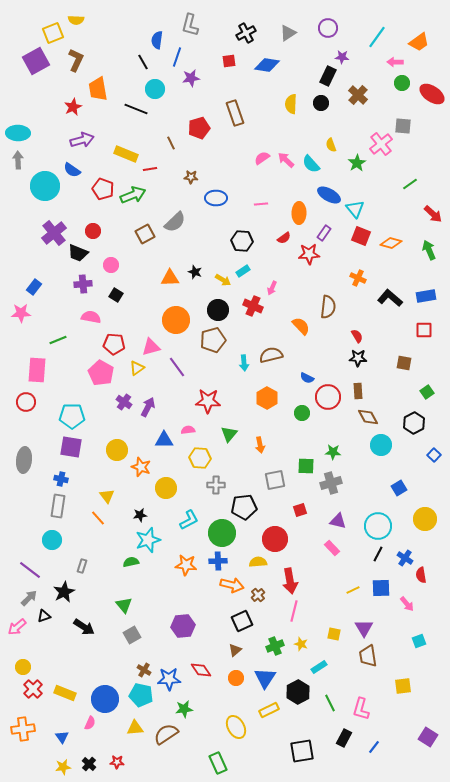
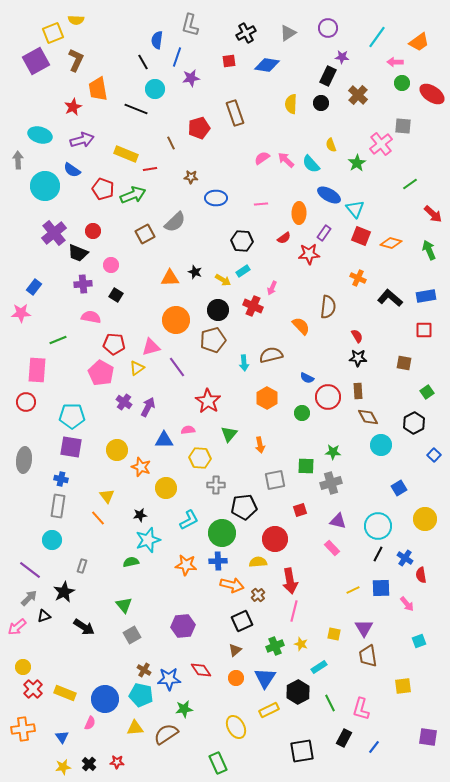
cyan ellipse at (18, 133): moved 22 px right, 2 px down; rotated 15 degrees clockwise
red star at (208, 401): rotated 30 degrees clockwise
purple square at (428, 737): rotated 24 degrees counterclockwise
